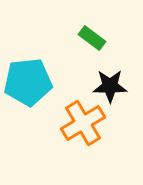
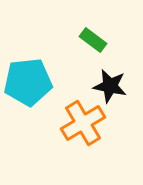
green rectangle: moved 1 px right, 2 px down
black star: rotated 12 degrees clockwise
